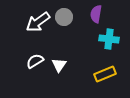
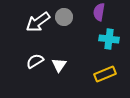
purple semicircle: moved 3 px right, 2 px up
